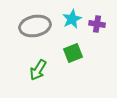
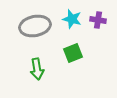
cyan star: rotated 30 degrees counterclockwise
purple cross: moved 1 px right, 4 px up
green arrow: moved 1 px left, 1 px up; rotated 40 degrees counterclockwise
